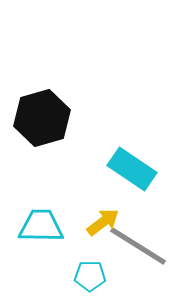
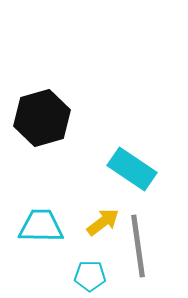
gray line: rotated 50 degrees clockwise
